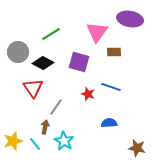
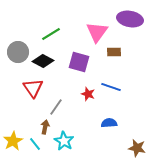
black diamond: moved 2 px up
yellow star: rotated 12 degrees counterclockwise
